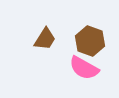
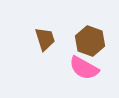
brown trapezoid: rotated 50 degrees counterclockwise
